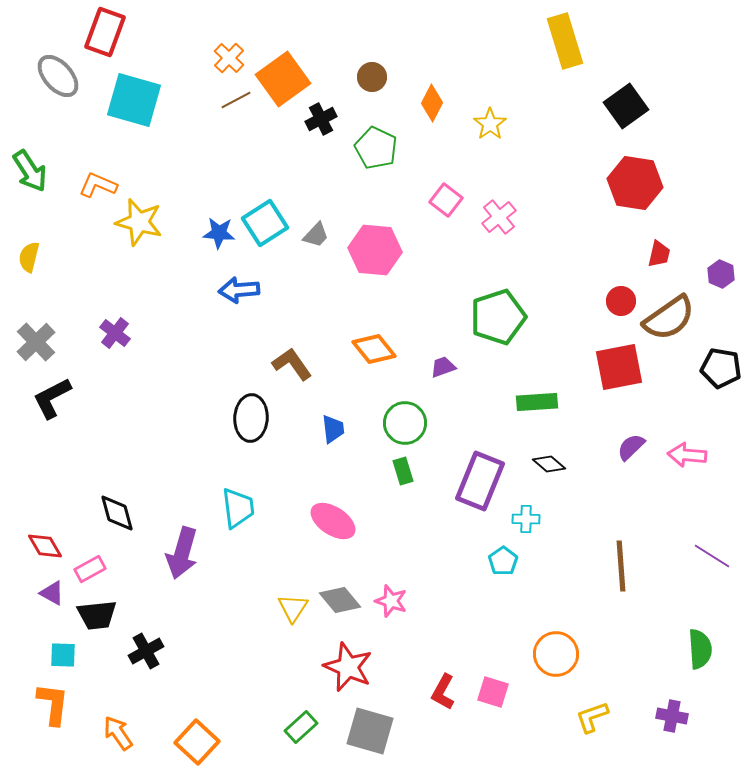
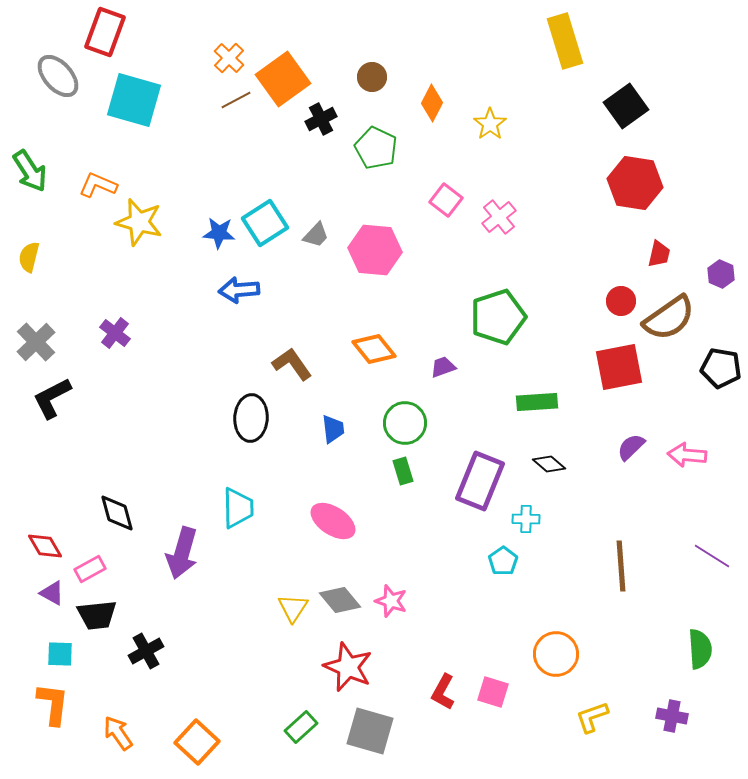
cyan trapezoid at (238, 508): rotated 6 degrees clockwise
cyan square at (63, 655): moved 3 px left, 1 px up
